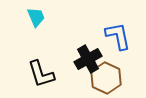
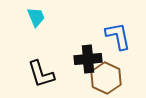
black cross: rotated 24 degrees clockwise
